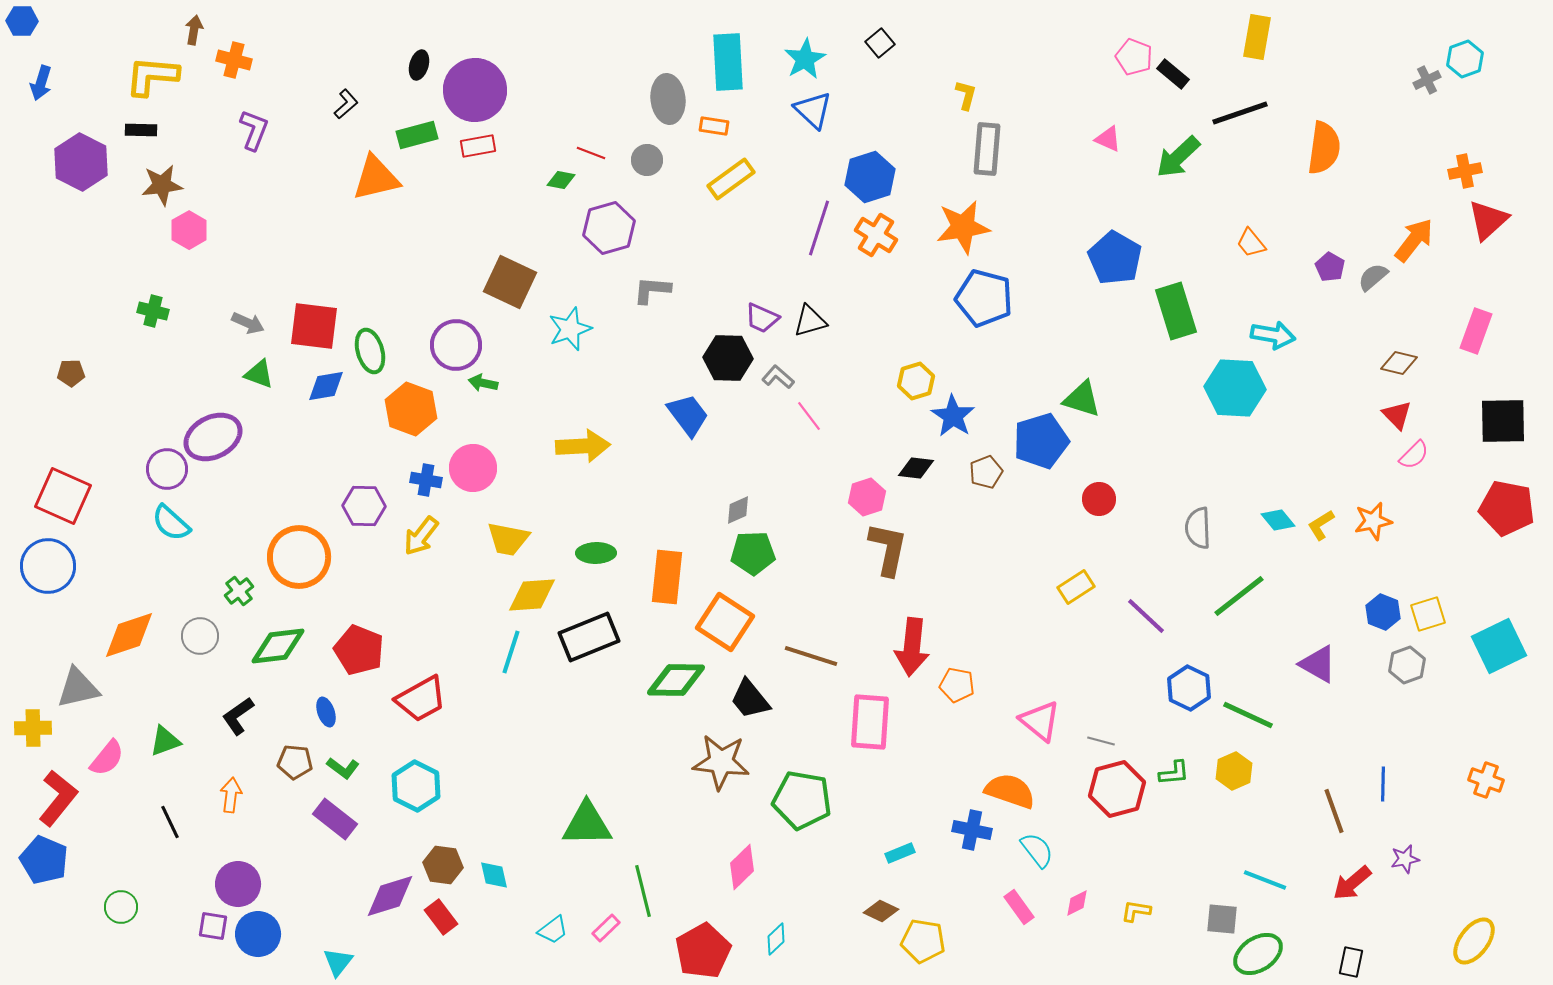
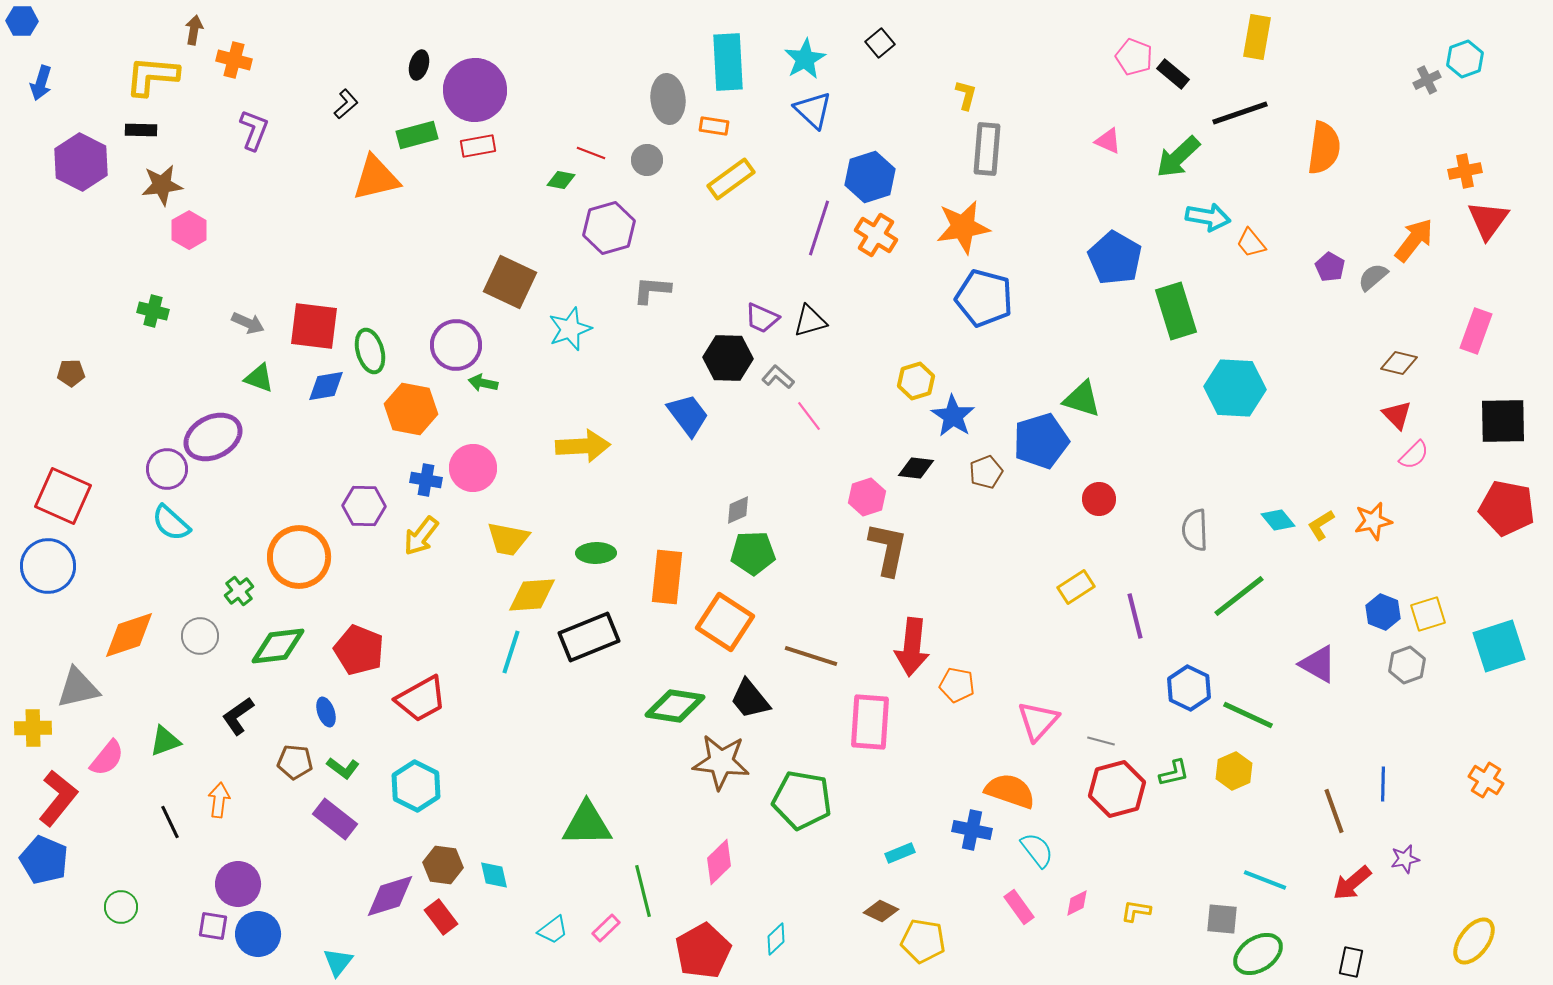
pink triangle at (1108, 139): moved 2 px down
red triangle at (1488, 220): rotated 12 degrees counterclockwise
cyan arrow at (1273, 335): moved 65 px left, 118 px up
green triangle at (259, 374): moved 4 px down
orange hexagon at (411, 409): rotated 9 degrees counterclockwise
gray semicircle at (1198, 528): moved 3 px left, 2 px down
purple line at (1146, 616): moved 11 px left; rotated 33 degrees clockwise
cyan square at (1499, 646): rotated 8 degrees clockwise
green diamond at (676, 680): moved 1 px left, 26 px down; rotated 8 degrees clockwise
pink triangle at (1040, 721): moved 2 px left; rotated 33 degrees clockwise
green L-shape at (1174, 773): rotated 8 degrees counterclockwise
orange cross at (1486, 780): rotated 12 degrees clockwise
orange arrow at (231, 795): moved 12 px left, 5 px down
pink diamond at (742, 867): moved 23 px left, 5 px up
